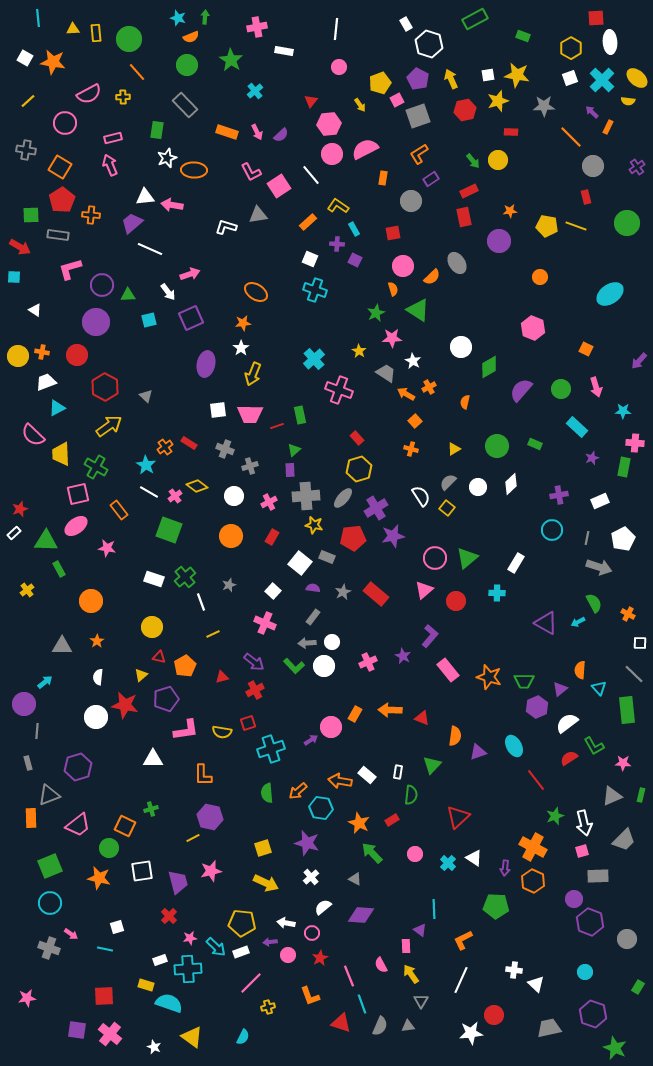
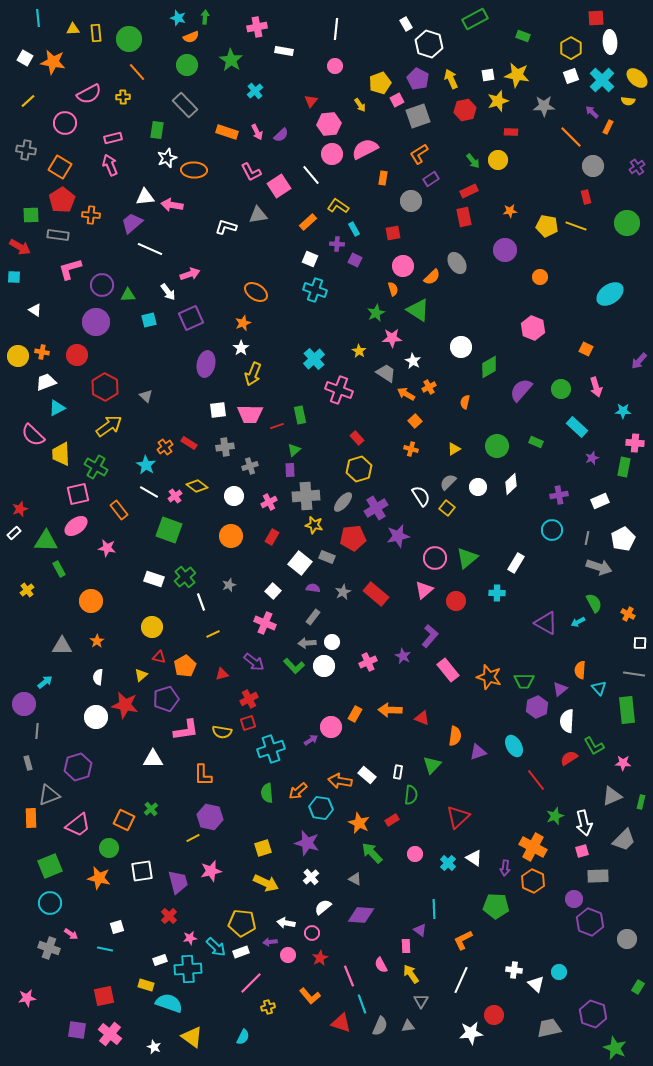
pink circle at (339, 67): moved 4 px left, 1 px up
white square at (570, 78): moved 1 px right, 2 px up
purple circle at (499, 241): moved 6 px right, 9 px down
orange star at (243, 323): rotated 14 degrees counterclockwise
green rectangle at (535, 444): moved 1 px right, 2 px up
gray cross at (225, 449): moved 2 px up; rotated 30 degrees counterclockwise
gray ellipse at (343, 498): moved 4 px down
purple star at (393, 536): moved 5 px right
gray line at (634, 674): rotated 35 degrees counterclockwise
red triangle at (222, 677): moved 3 px up
red cross at (255, 690): moved 6 px left, 9 px down
white semicircle at (567, 723): moved 2 px up; rotated 50 degrees counterclockwise
green rectangle at (641, 795): moved 7 px down
green cross at (151, 809): rotated 24 degrees counterclockwise
orange square at (125, 826): moved 1 px left, 6 px up
cyan circle at (585, 972): moved 26 px left
red square at (104, 996): rotated 10 degrees counterclockwise
orange L-shape at (310, 996): rotated 20 degrees counterclockwise
